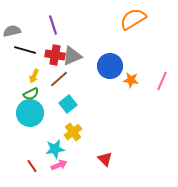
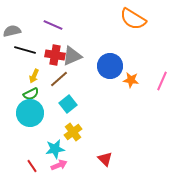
orange semicircle: rotated 116 degrees counterclockwise
purple line: rotated 48 degrees counterclockwise
